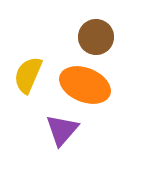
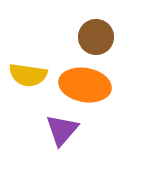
yellow semicircle: rotated 105 degrees counterclockwise
orange ellipse: rotated 12 degrees counterclockwise
